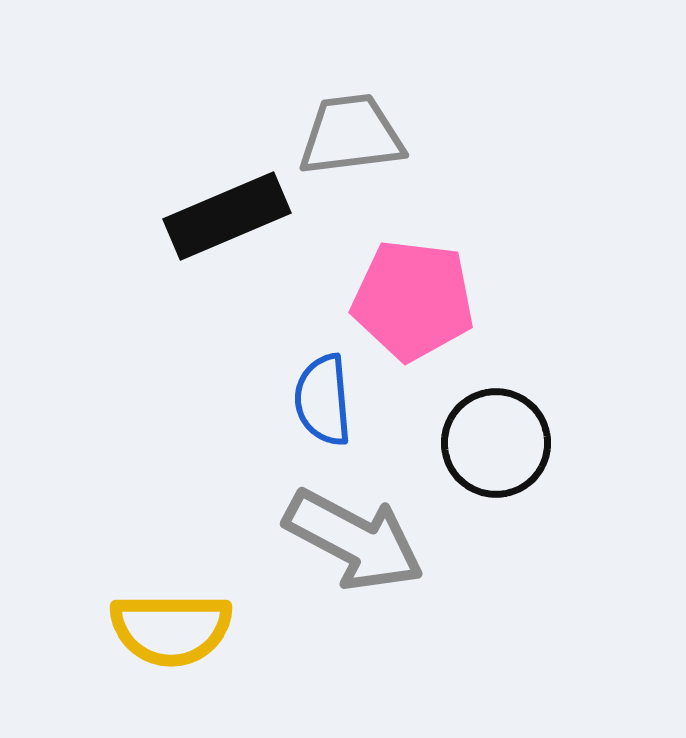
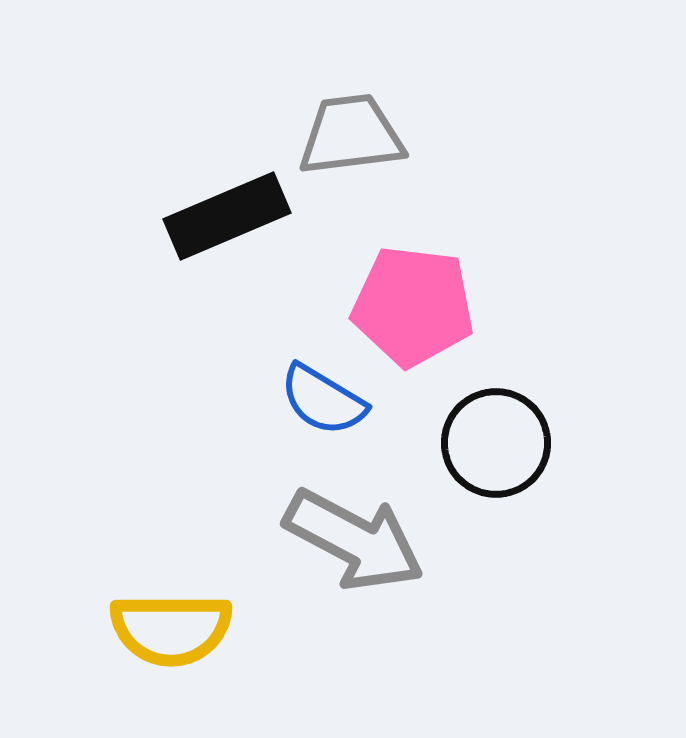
pink pentagon: moved 6 px down
blue semicircle: rotated 54 degrees counterclockwise
